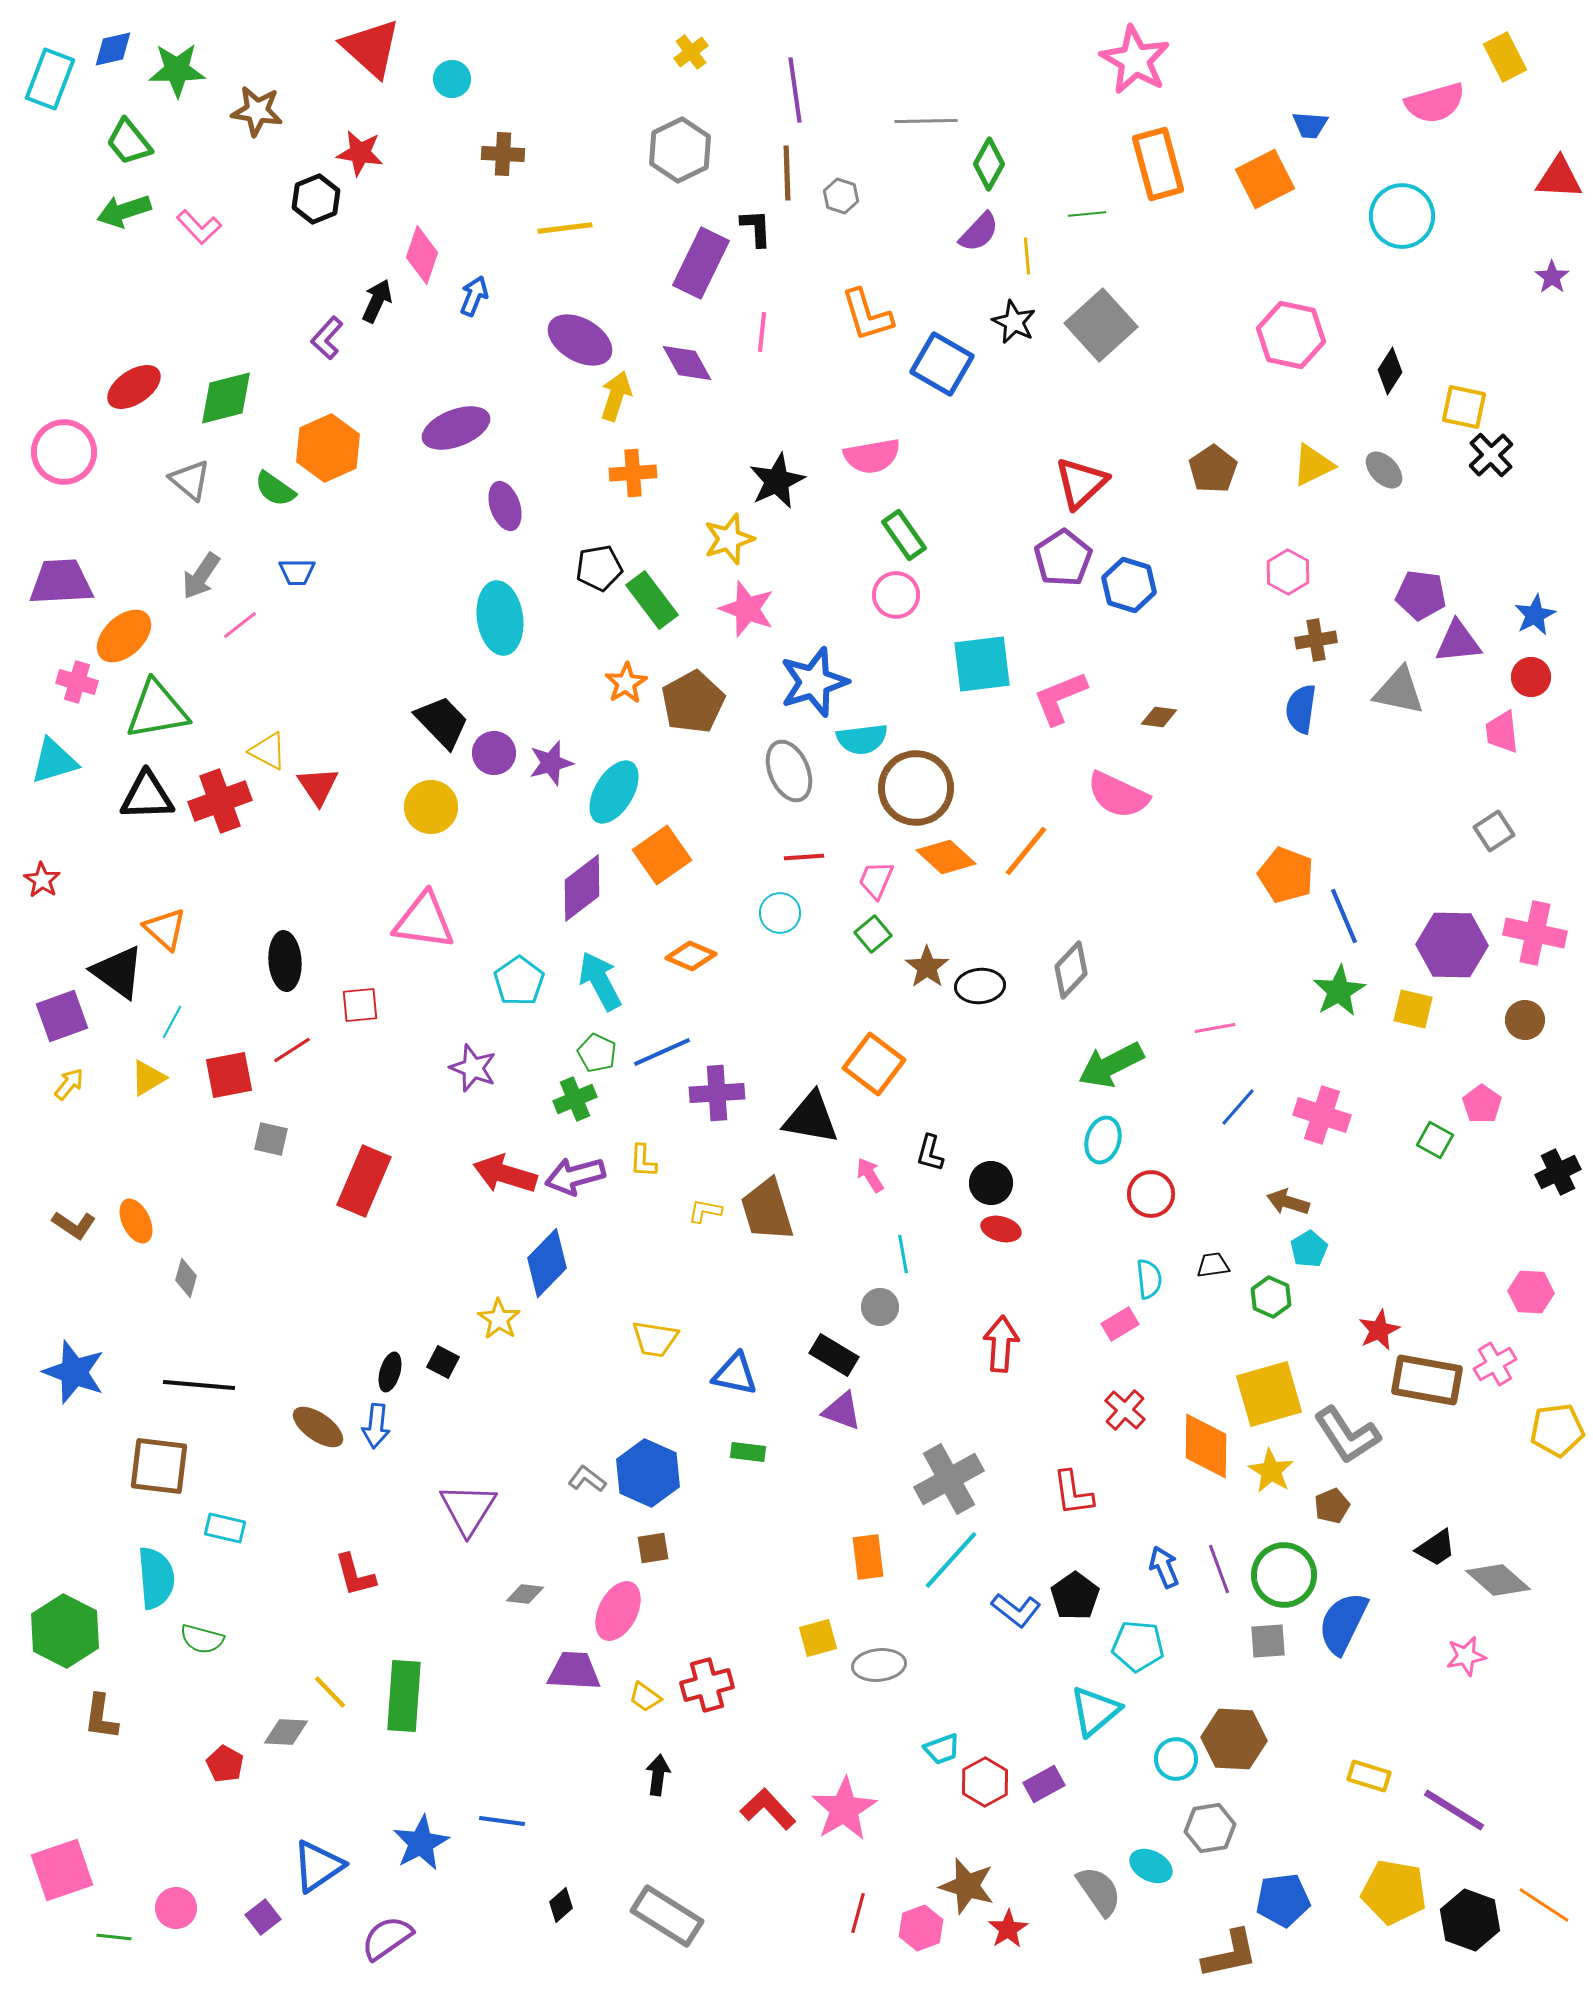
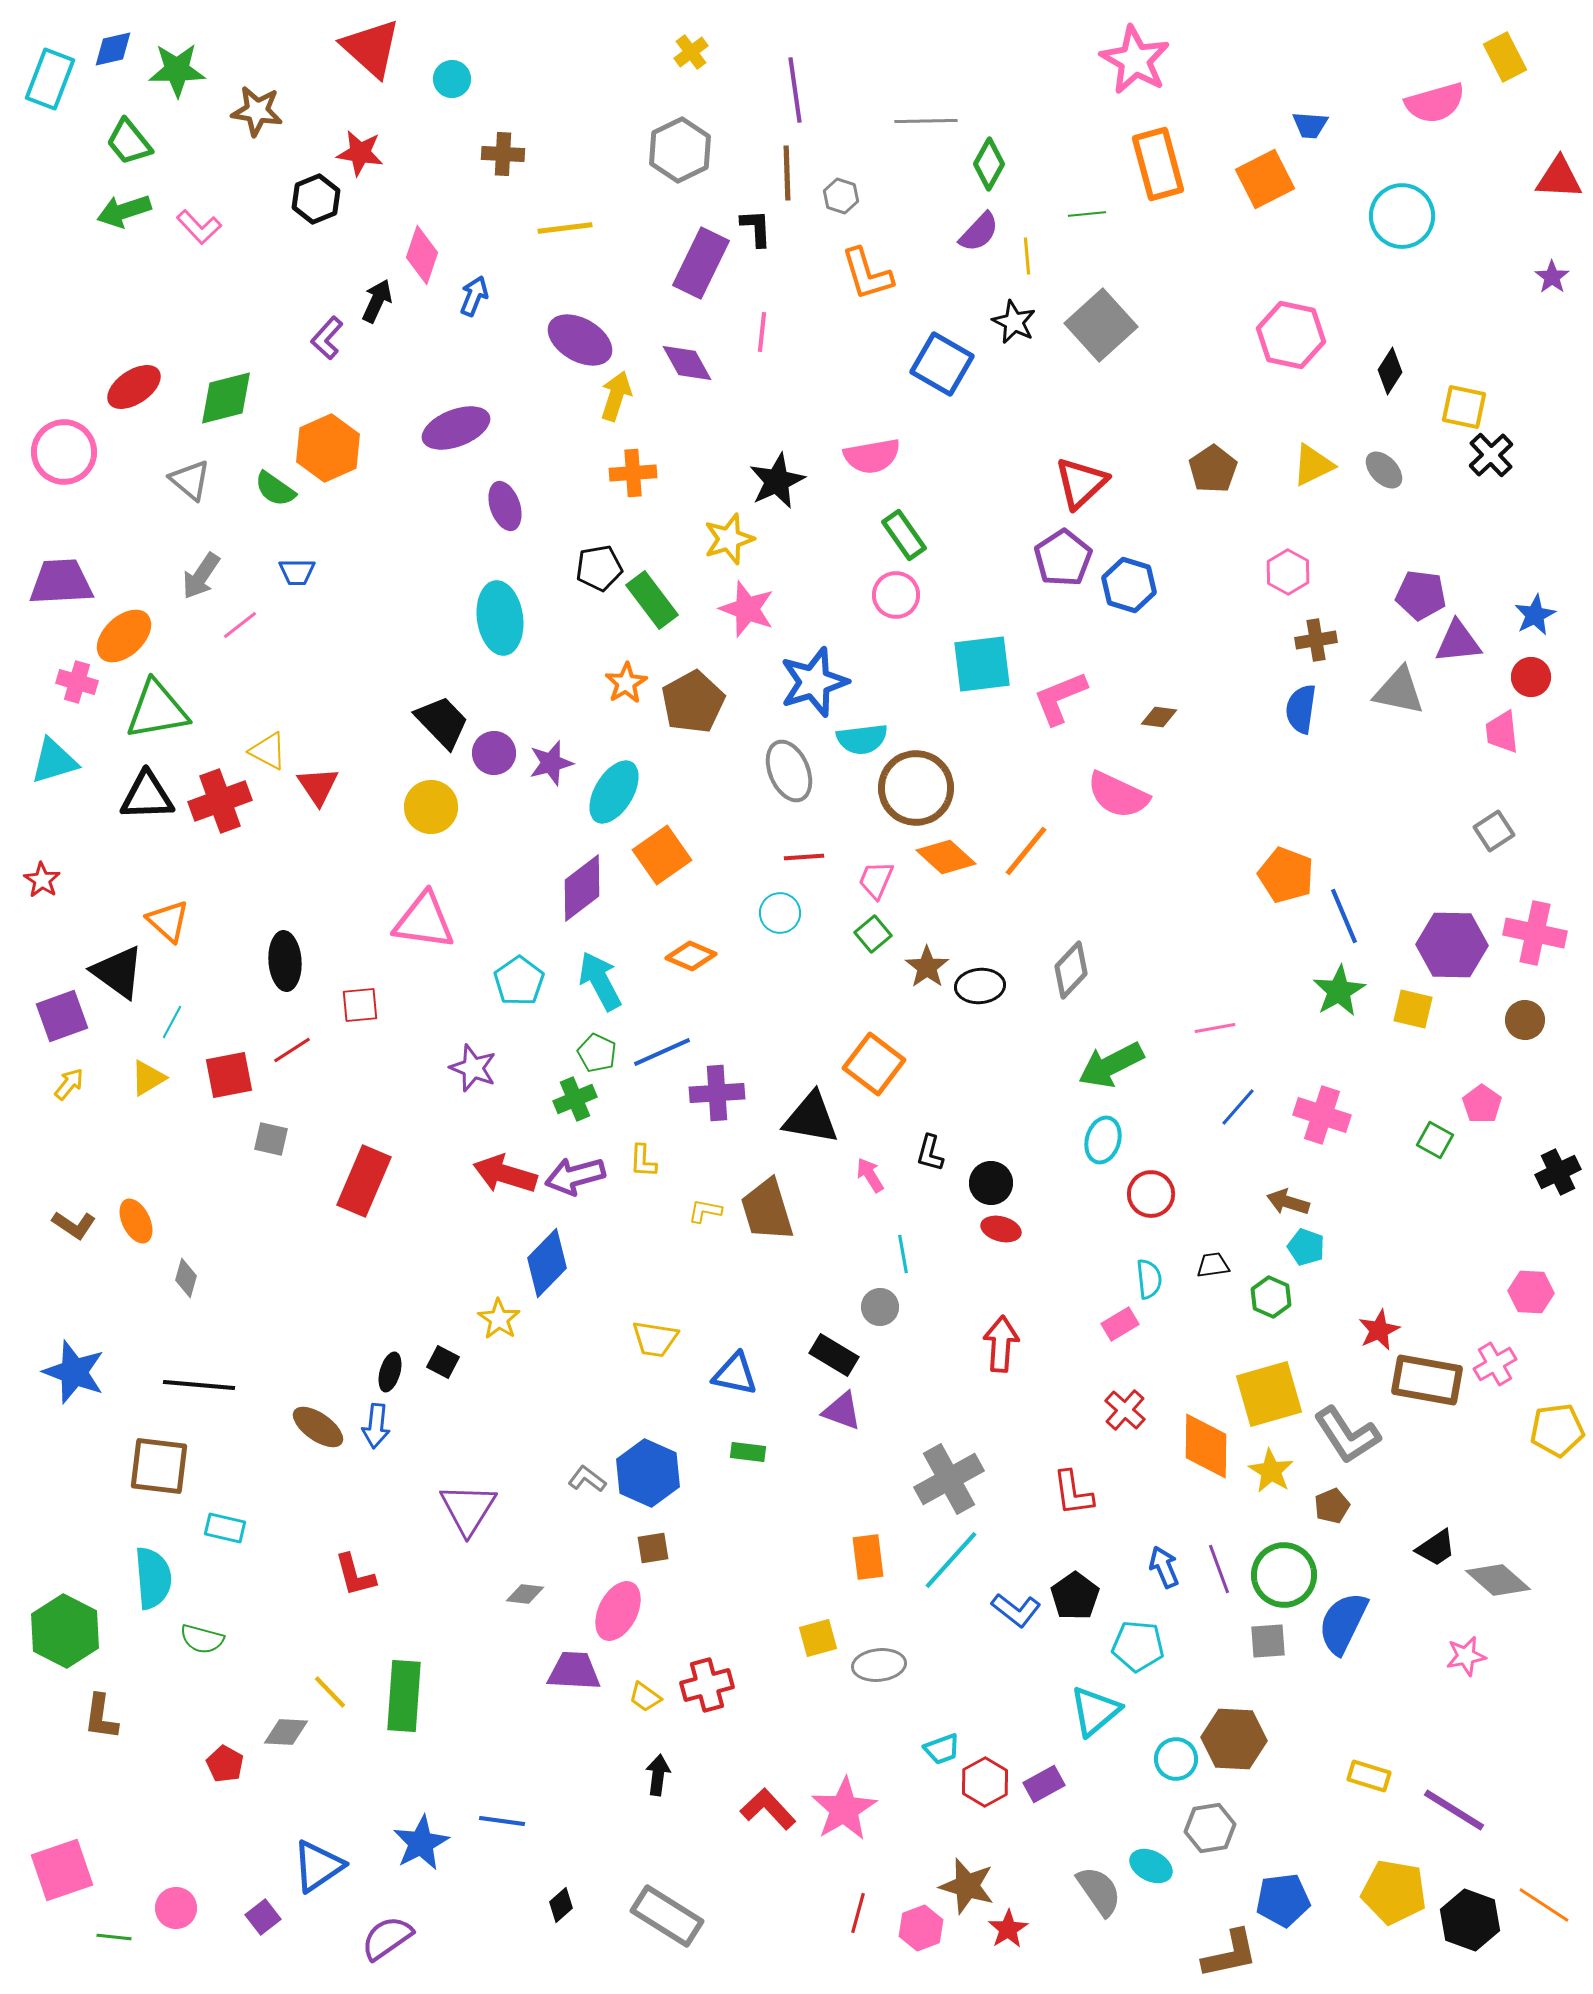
orange L-shape at (867, 315): moved 41 px up
orange triangle at (165, 929): moved 3 px right, 8 px up
cyan pentagon at (1309, 1249): moved 3 px left, 2 px up; rotated 21 degrees counterclockwise
cyan semicircle at (156, 1578): moved 3 px left
